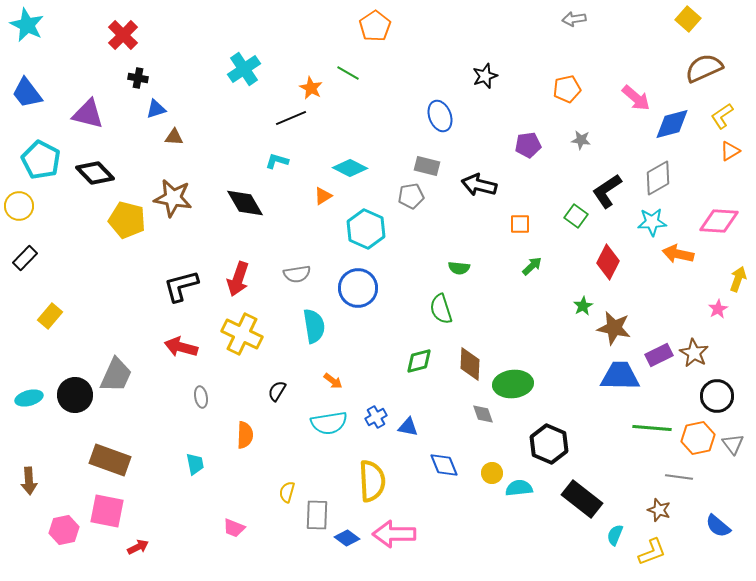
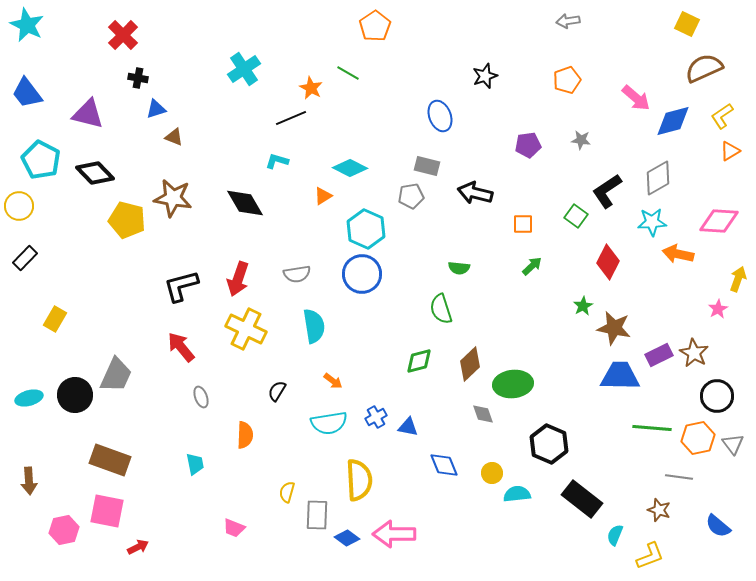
gray arrow at (574, 19): moved 6 px left, 2 px down
yellow square at (688, 19): moved 1 px left, 5 px down; rotated 15 degrees counterclockwise
orange pentagon at (567, 89): moved 9 px up; rotated 8 degrees counterclockwise
blue diamond at (672, 124): moved 1 px right, 3 px up
brown triangle at (174, 137): rotated 18 degrees clockwise
black arrow at (479, 185): moved 4 px left, 8 px down
orange square at (520, 224): moved 3 px right
blue circle at (358, 288): moved 4 px right, 14 px up
yellow rectangle at (50, 316): moved 5 px right, 3 px down; rotated 10 degrees counterclockwise
yellow cross at (242, 334): moved 4 px right, 5 px up
red arrow at (181, 347): rotated 36 degrees clockwise
brown diamond at (470, 364): rotated 44 degrees clockwise
gray ellipse at (201, 397): rotated 10 degrees counterclockwise
yellow semicircle at (372, 481): moved 13 px left, 1 px up
cyan semicircle at (519, 488): moved 2 px left, 6 px down
yellow L-shape at (652, 552): moved 2 px left, 4 px down
